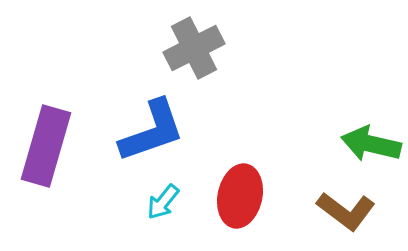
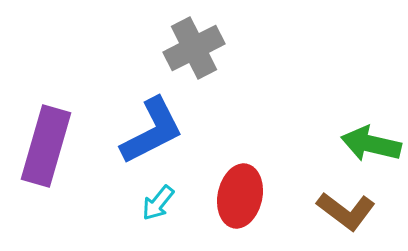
blue L-shape: rotated 8 degrees counterclockwise
cyan arrow: moved 5 px left, 1 px down
